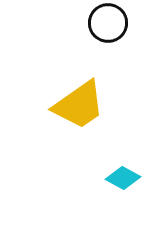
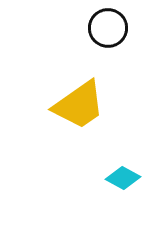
black circle: moved 5 px down
